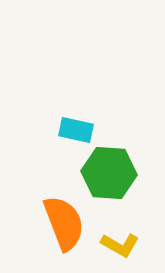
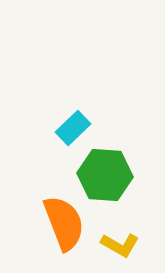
cyan rectangle: moved 3 px left, 2 px up; rotated 56 degrees counterclockwise
green hexagon: moved 4 px left, 2 px down
